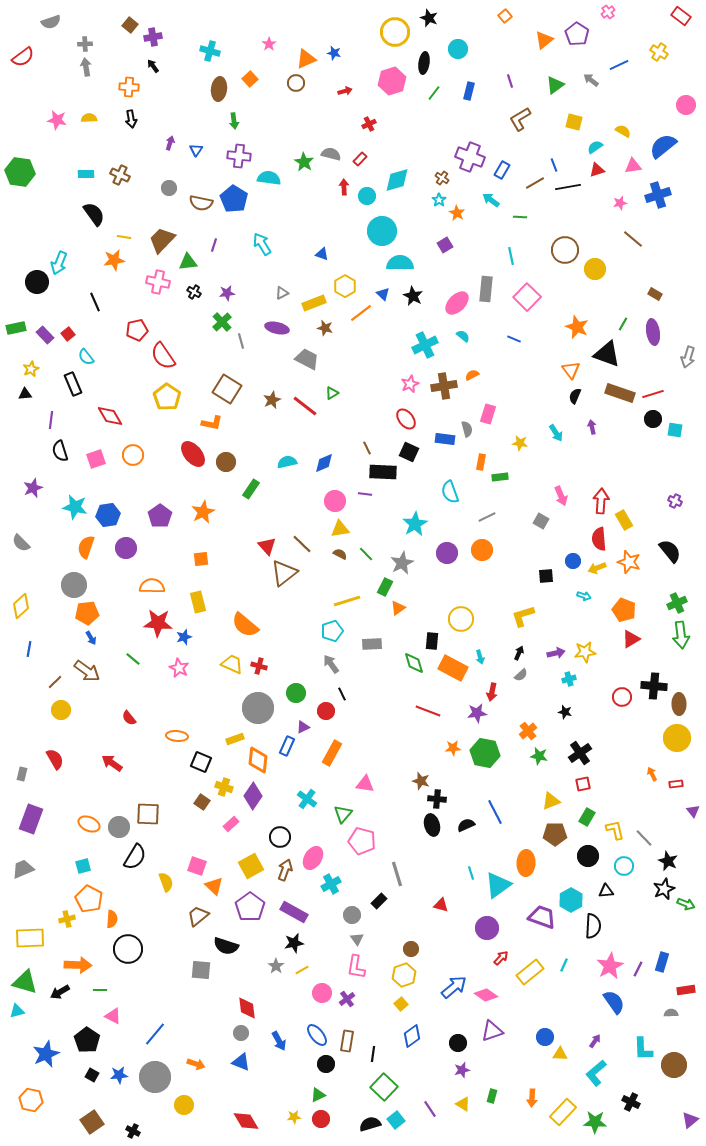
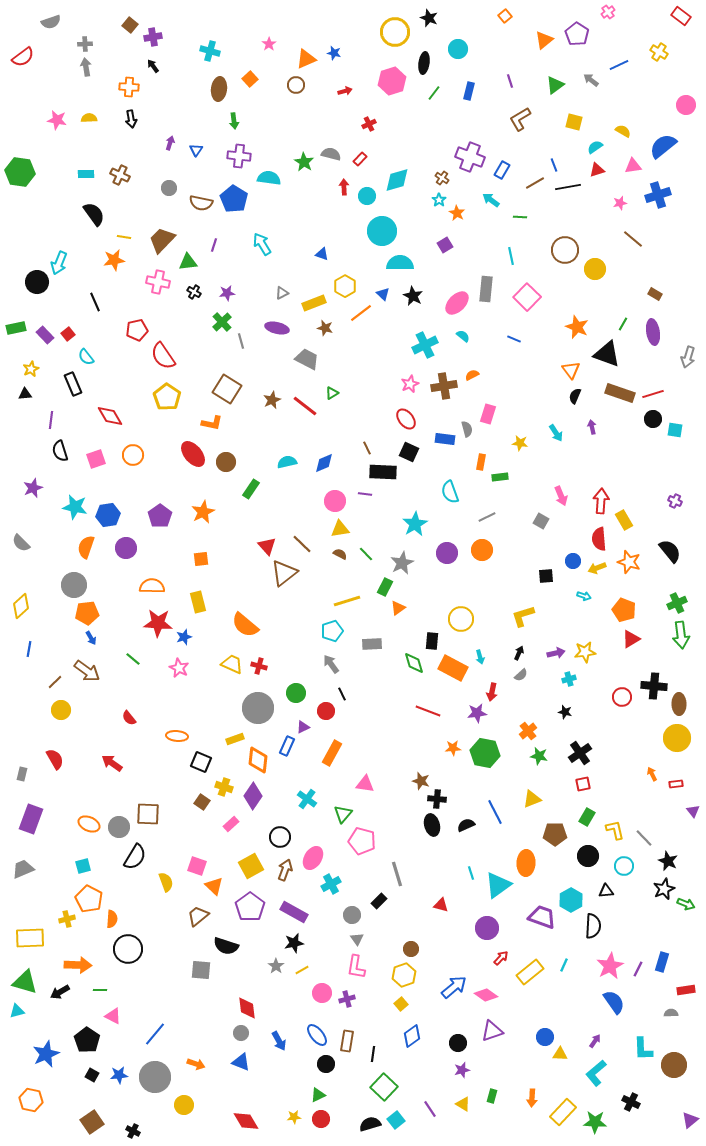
brown circle at (296, 83): moved 2 px down
yellow triangle at (551, 801): moved 19 px left, 2 px up
purple cross at (347, 999): rotated 21 degrees clockwise
